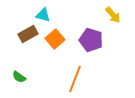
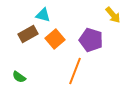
orange line: moved 8 px up
